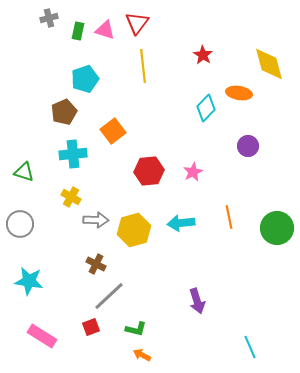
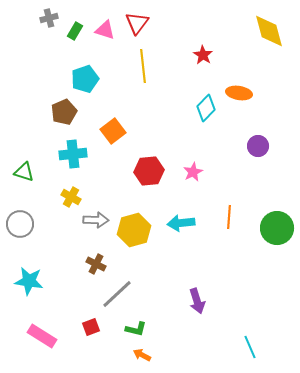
green rectangle: moved 3 px left; rotated 18 degrees clockwise
yellow diamond: moved 33 px up
purple circle: moved 10 px right
orange line: rotated 15 degrees clockwise
gray line: moved 8 px right, 2 px up
